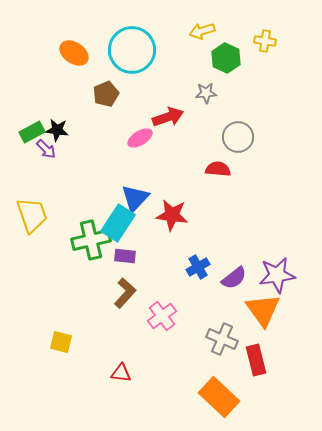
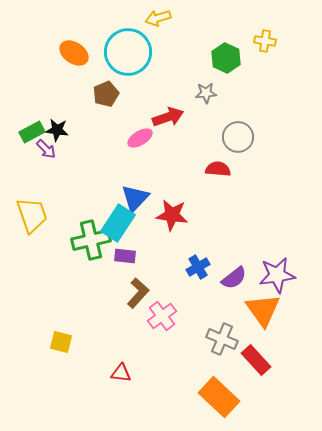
yellow arrow: moved 44 px left, 13 px up
cyan circle: moved 4 px left, 2 px down
brown L-shape: moved 13 px right
red rectangle: rotated 28 degrees counterclockwise
